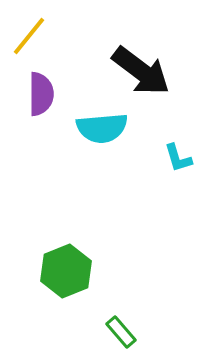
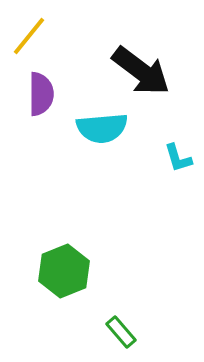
green hexagon: moved 2 px left
